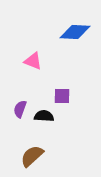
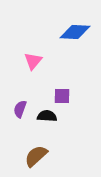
pink triangle: rotated 48 degrees clockwise
black semicircle: moved 3 px right
brown semicircle: moved 4 px right
